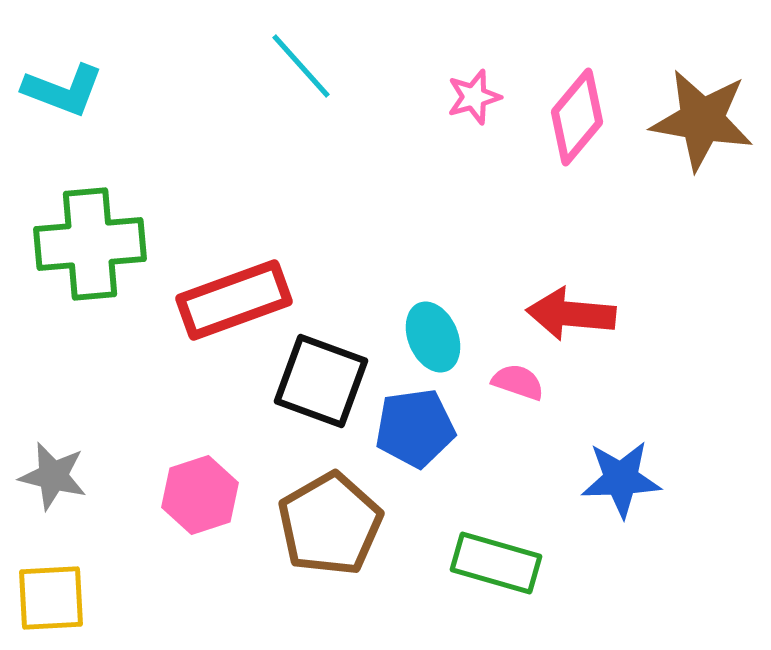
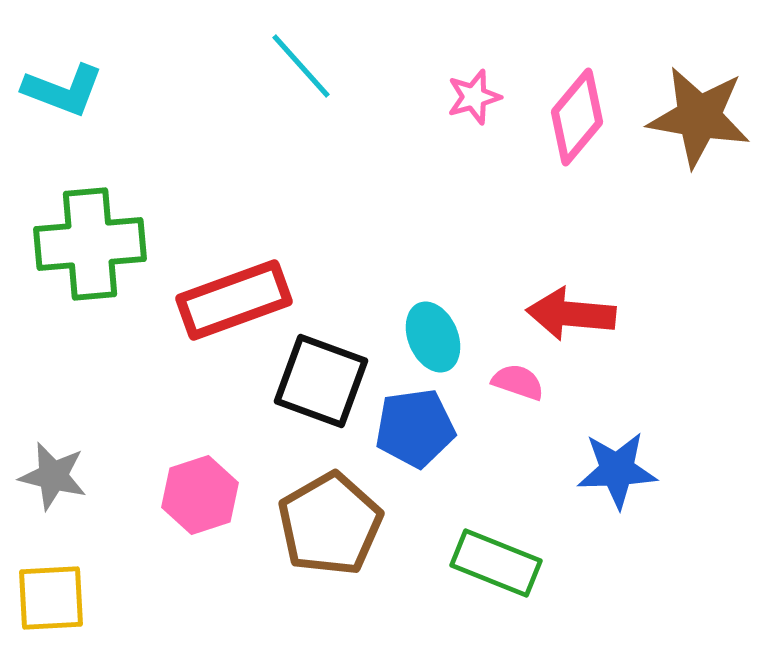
brown star: moved 3 px left, 3 px up
blue star: moved 4 px left, 9 px up
green rectangle: rotated 6 degrees clockwise
